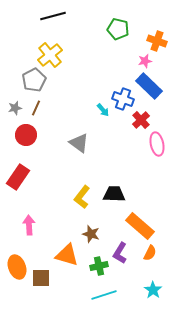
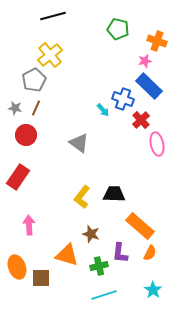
gray star: rotated 24 degrees clockwise
purple L-shape: rotated 25 degrees counterclockwise
